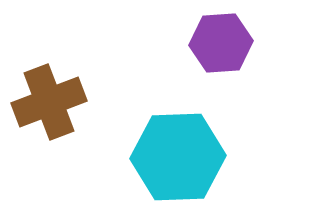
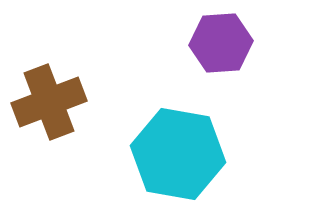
cyan hexagon: moved 3 px up; rotated 12 degrees clockwise
